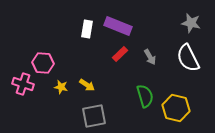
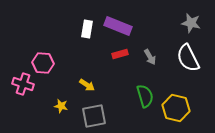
red rectangle: rotated 28 degrees clockwise
yellow star: moved 19 px down
